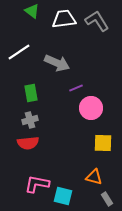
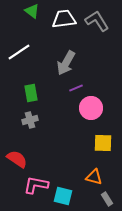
gray arrow: moved 9 px right; rotated 95 degrees clockwise
red semicircle: moved 11 px left, 16 px down; rotated 140 degrees counterclockwise
pink L-shape: moved 1 px left, 1 px down
